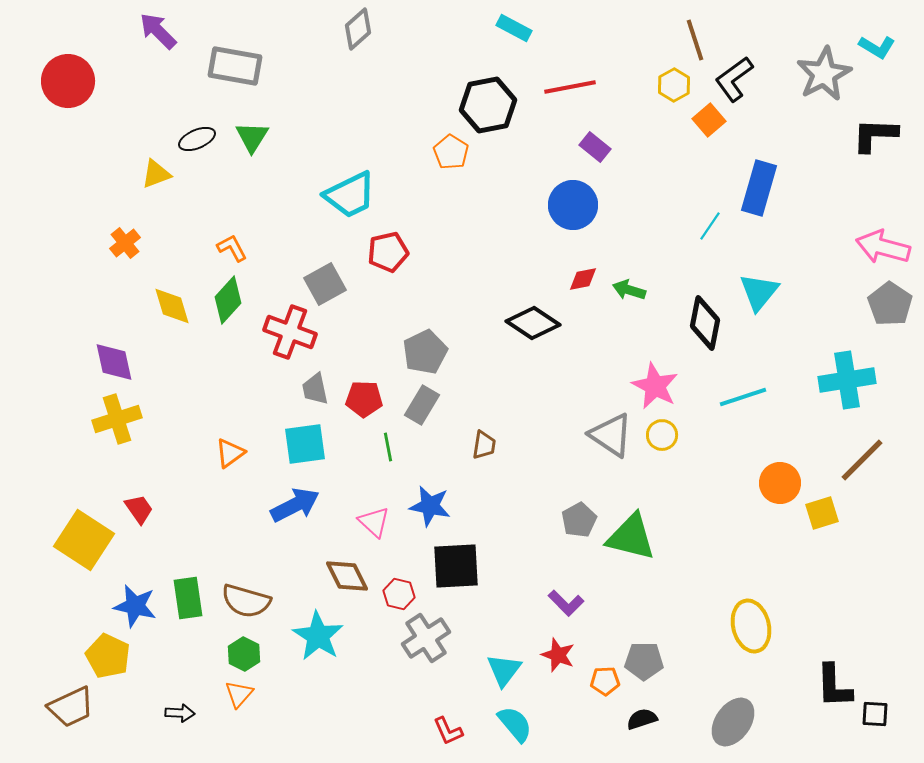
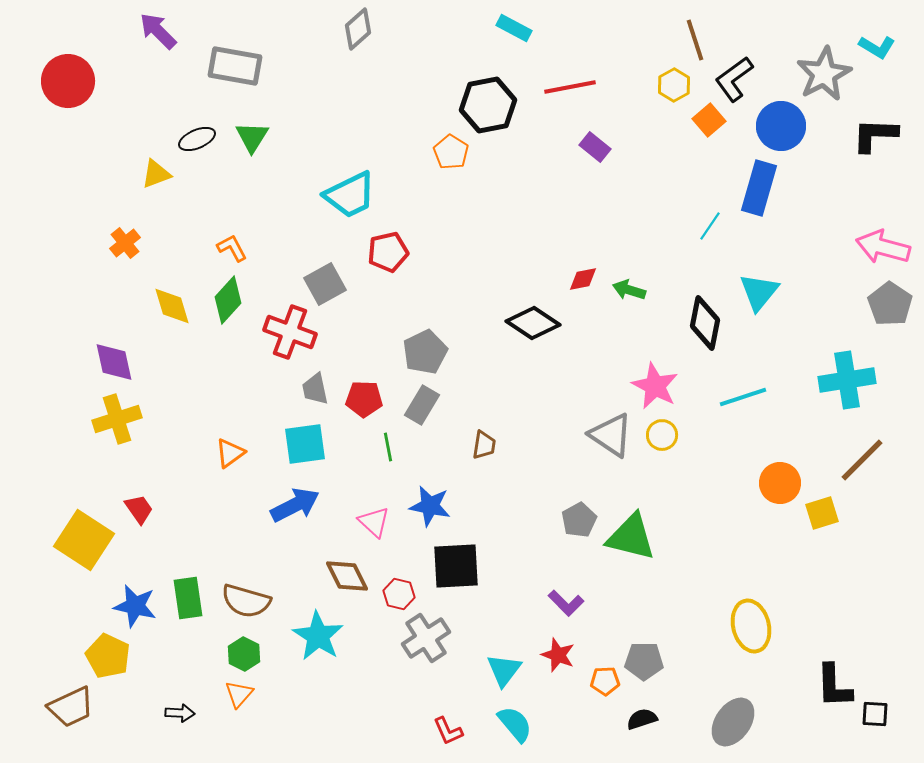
blue circle at (573, 205): moved 208 px right, 79 px up
